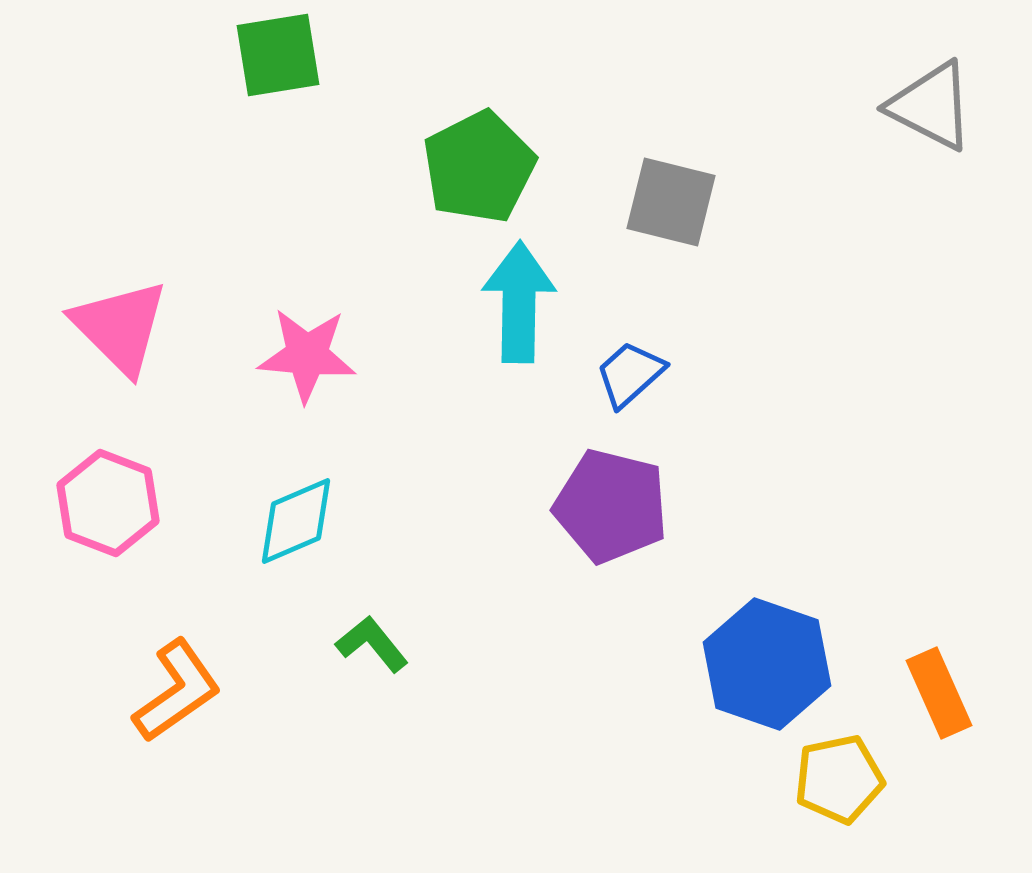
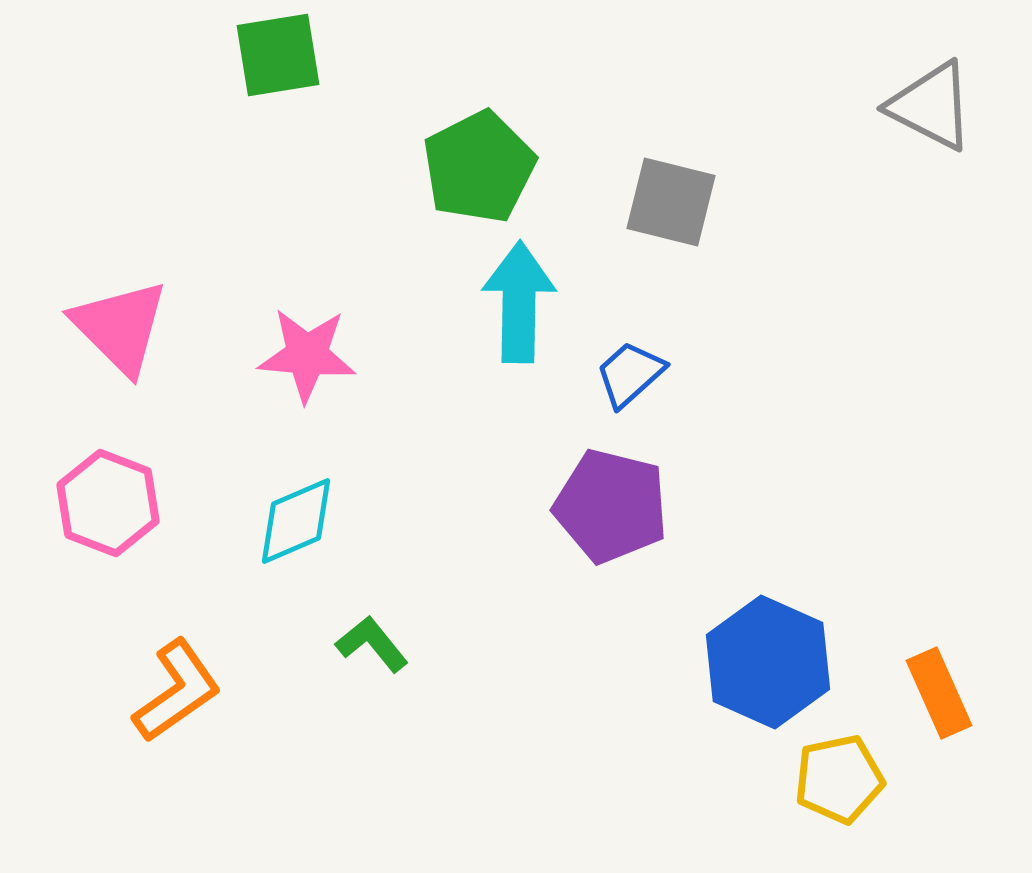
blue hexagon: moved 1 px right, 2 px up; rotated 5 degrees clockwise
